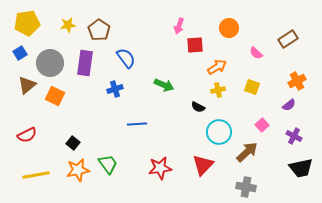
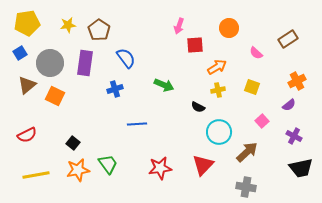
pink square: moved 4 px up
